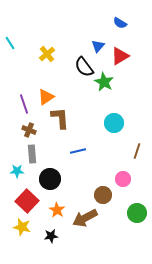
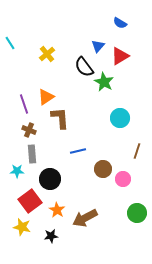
cyan circle: moved 6 px right, 5 px up
brown circle: moved 26 px up
red square: moved 3 px right; rotated 10 degrees clockwise
